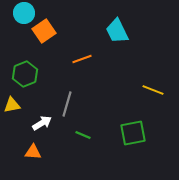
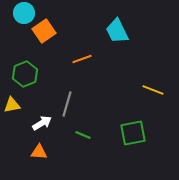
orange triangle: moved 6 px right
